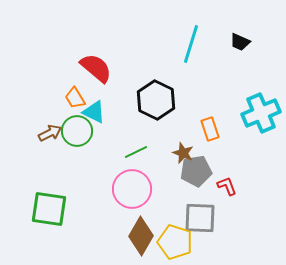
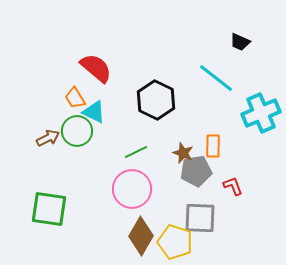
cyan line: moved 25 px right, 34 px down; rotated 69 degrees counterclockwise
orange rectangle: moved 3 px right, 17 px down; rotated 20 degrees clockwise
brown arrow: moved 2 px left, 5 px down
red L-shape: moved 6 px right
